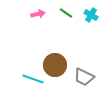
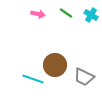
pink arrow: rotated 24 degrees clockwise
